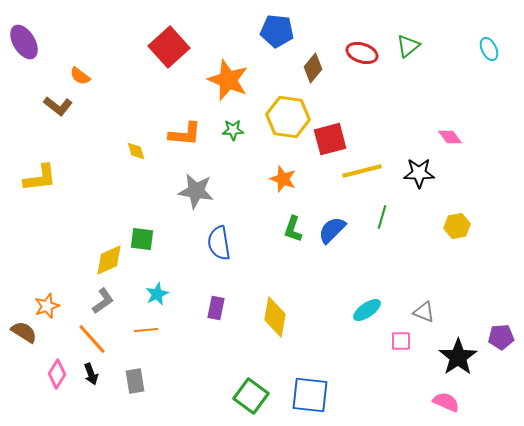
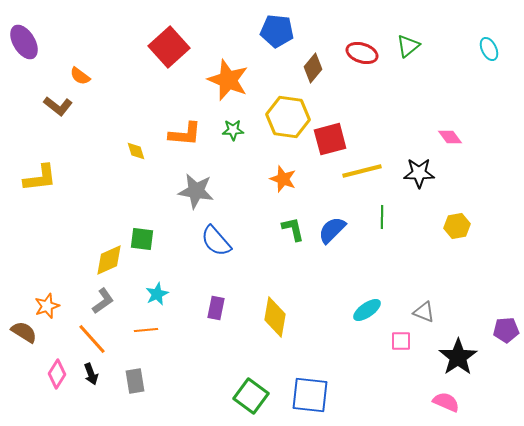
green line at (382, 217): rotated 15 degrees counterclockwise
green L-shape at (293, 229): rotated 148 degrees clockwise
blue semicircle at (219, 243): moved 3 px left, 2 px up; rotated 32 degrees counterclockwise
purple pentagon at (501, 337): moved 5 px right, 7 px up
